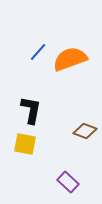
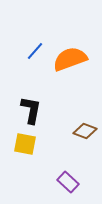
blue line: moved 3 px left, 1 px up
